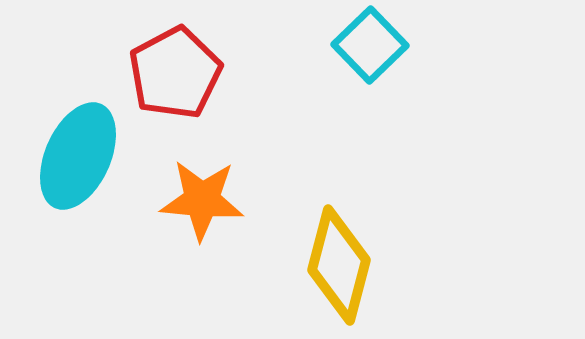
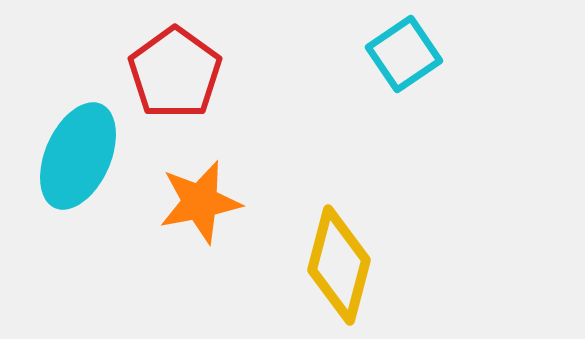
cyan square: moved 34 px right, 9 px down; rotated 10 degrees clockwise
red pentagon: rotated 8 degrees counterclockwise
orange star: moved 2 px left, 2 px down; rotated 16 degrees counterclockwise
